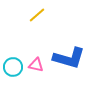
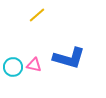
pink triangle: moved 2 px left
